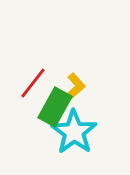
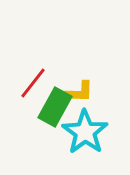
yellow L-shape: moved 5 px right, 4 px down; rotated 44 degrees clockwise
cyan star: moved 11 px right
